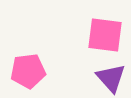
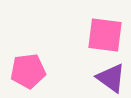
purple triangle: rotated 12 degrees counterclockwise
